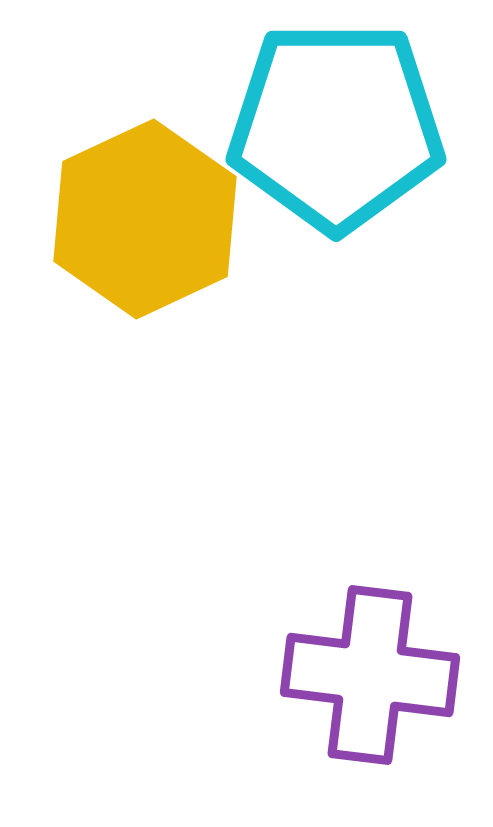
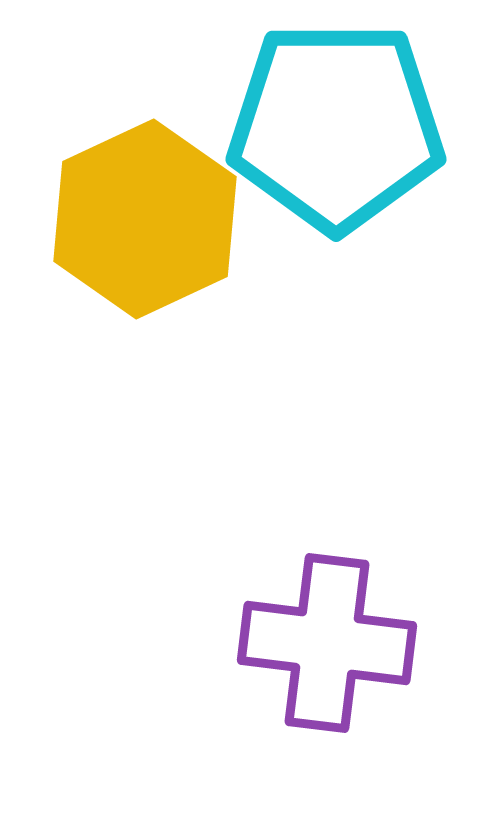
purple cross: moved 43 px left, 32 px up
